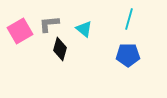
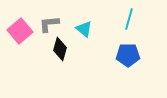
pink square: rotated 10 degrees counterclockwise
